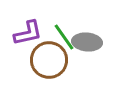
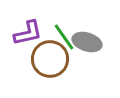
gray ellipse: rotated 12 degrees clockwise
brown circle: moved 1 px right, 1 px up
